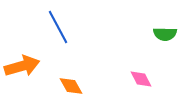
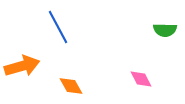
green semicircle: moved 4 px up
